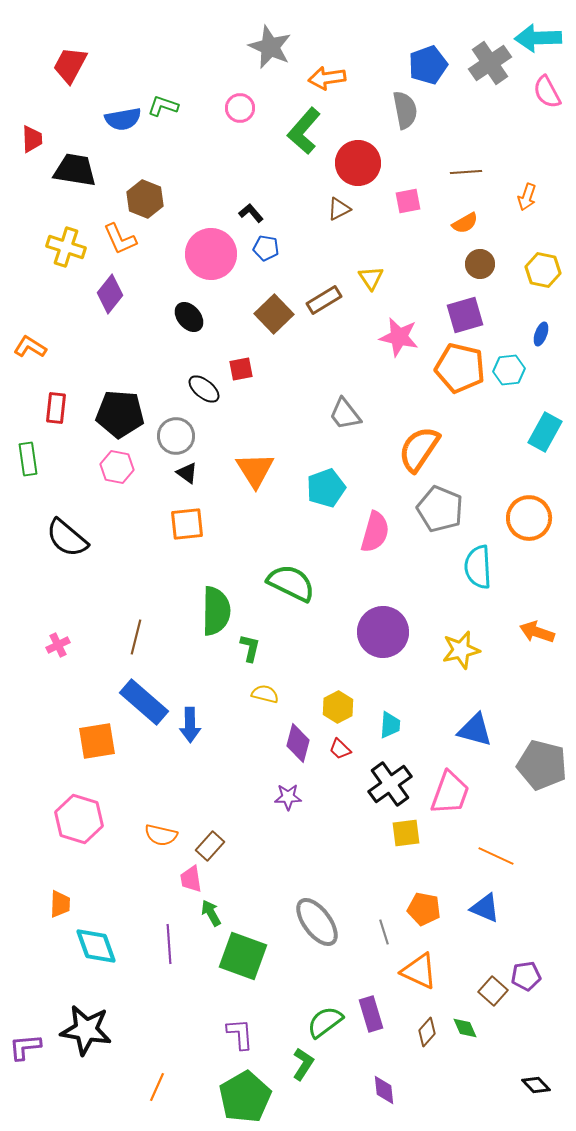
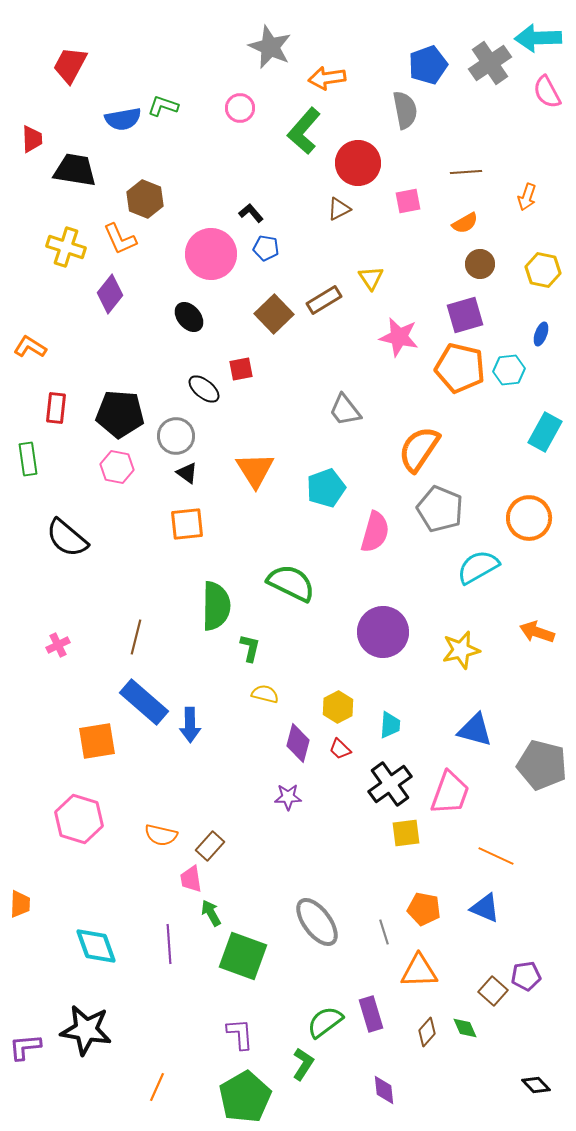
gray trapezoid at (345, 414): moved 4 px up
cyan semicircle at (478, 567): rotated 63 degrees clockwise
green semicircle at (216, 611): moved 5 px up
orange trapezoid at (60, 904): moved 40 px left
orange triangle at (419, 971): rotated 27 degrees counterclockwise
